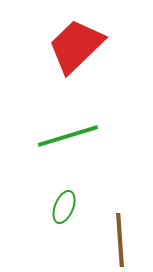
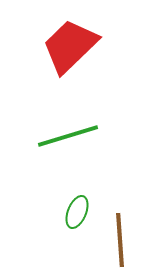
red trapezoid: moved 6 px left
green ellipse: moved 13 px right, 5 px down
